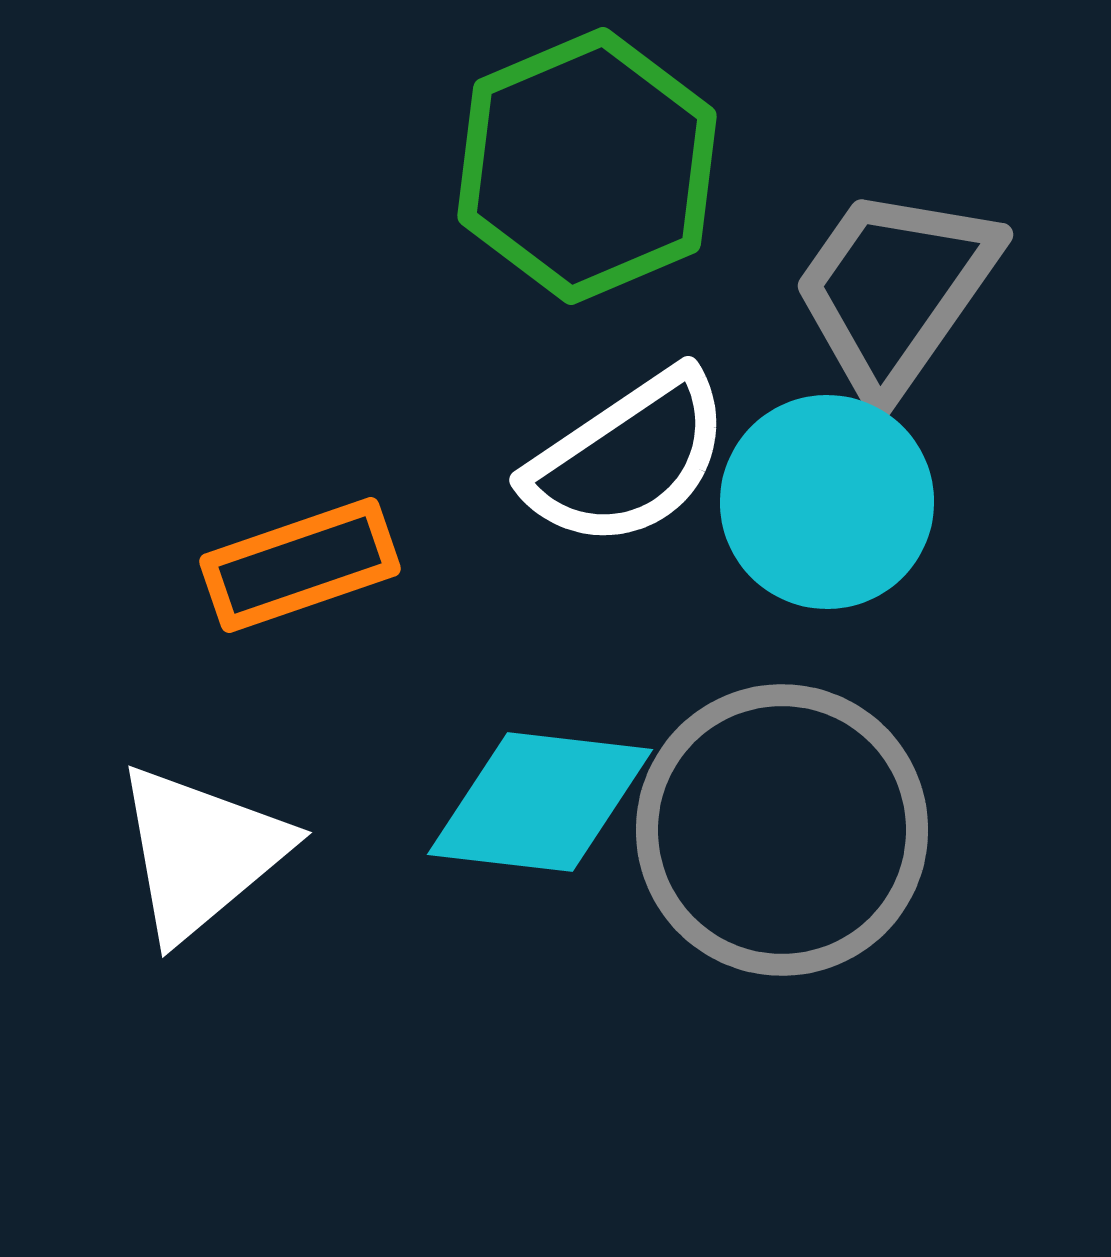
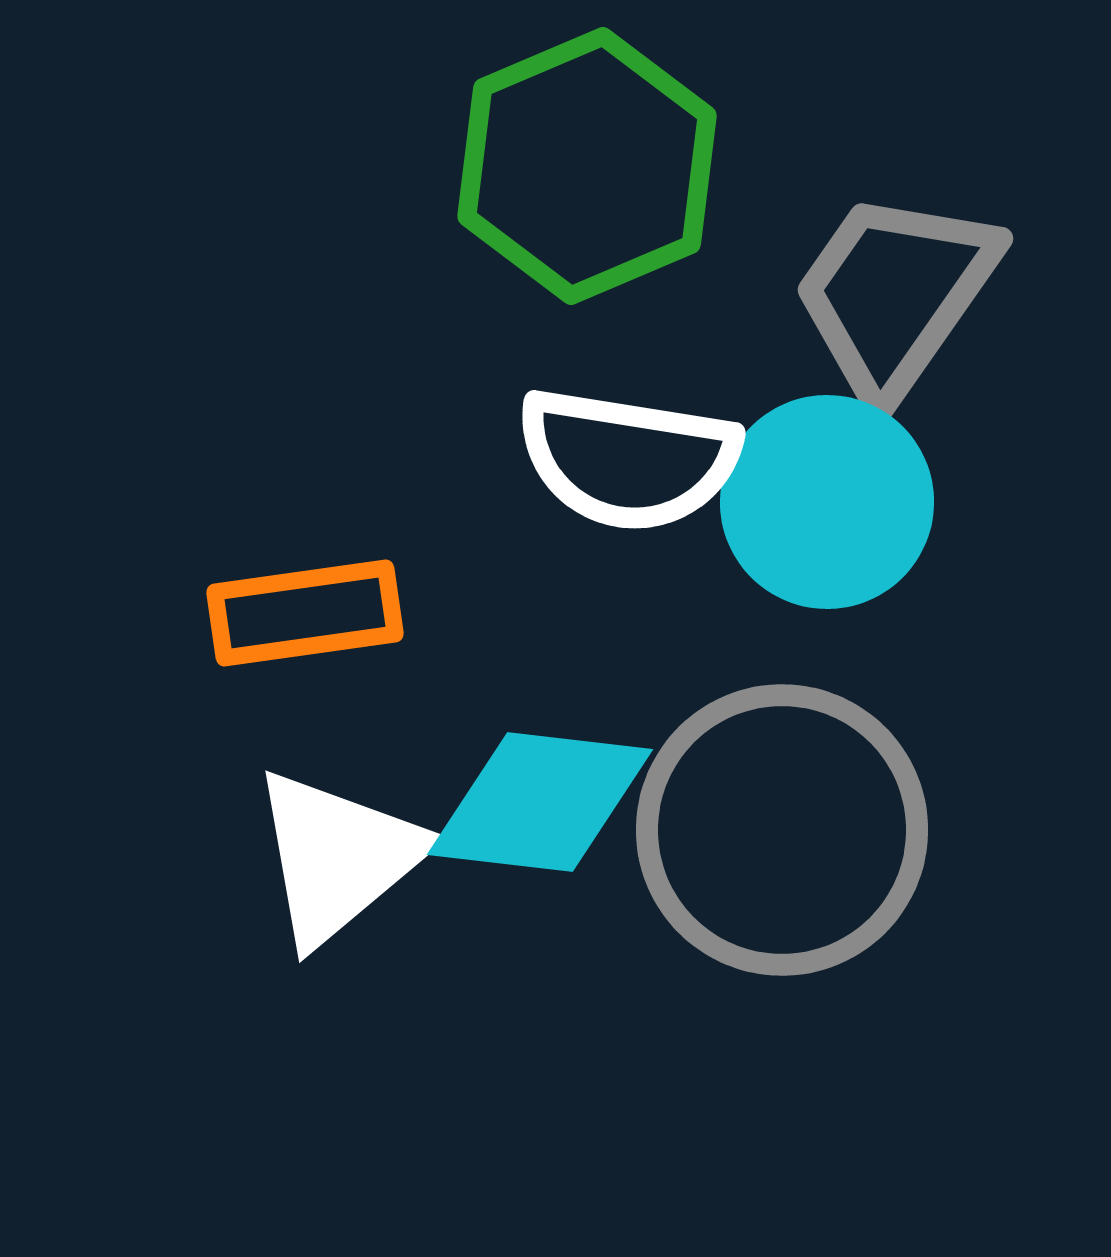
gray trapezoid: moved 4 px down
white semicircle: rotated 43 degrees clockwise
orange rectangle: moved 5 px right, 48 px down; rotated 11 degrees clockwise
white triangle: moved 137 px right, 5 px down
